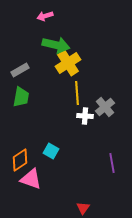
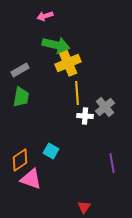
yellow cross: rotated 10 degrees clockwise
red triangle: moved 1 px right, 1 px up
